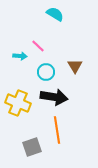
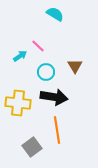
cyan arrow: rotated 40 degrees counterclockwise
yellow cross: rotated 15 degrees counterclockwise
gray square: rotated 18 degrees counterclockwise
